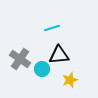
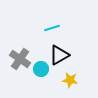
black triangle: rotated 25 degrees counterclockwise
cyan circle: moved 1 px left
yellow star: rotated 28 degrees clockwise
